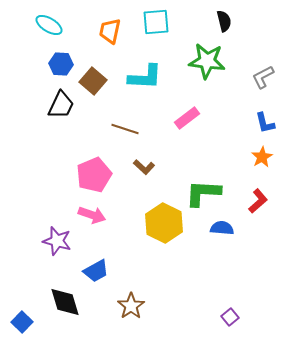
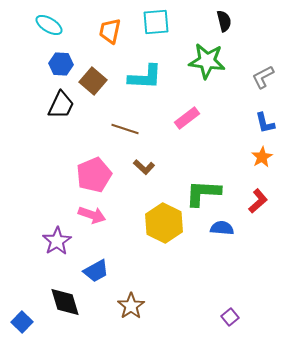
purple star: rotated 24 degrees clockwise
